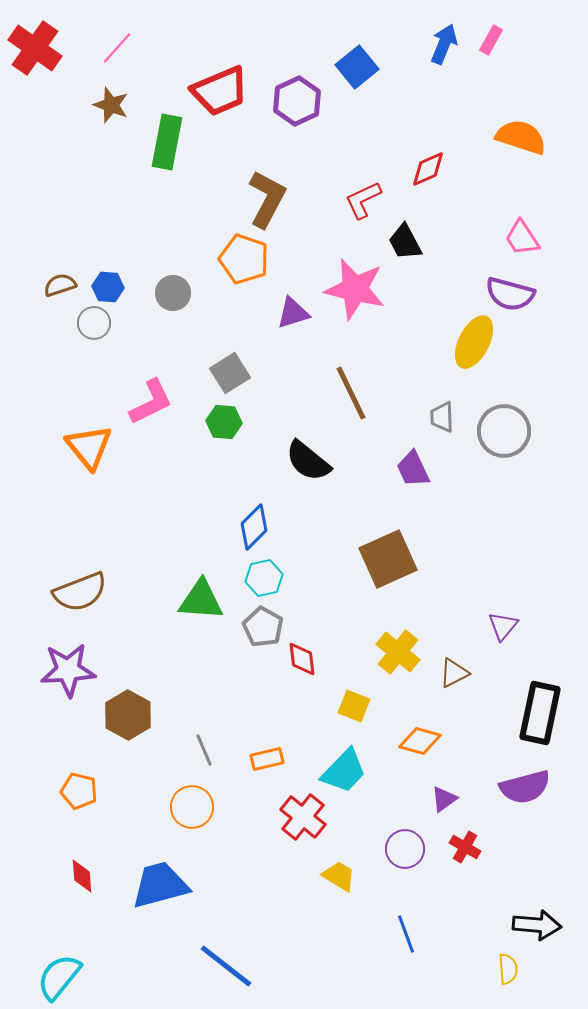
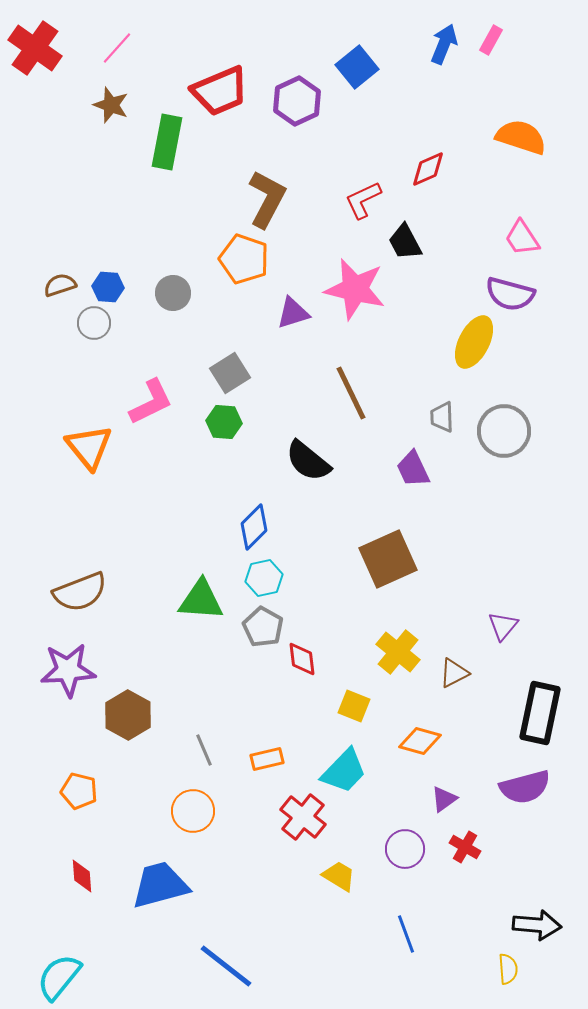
orange circle at (192, 807): moved 1 px right, 4 px down
